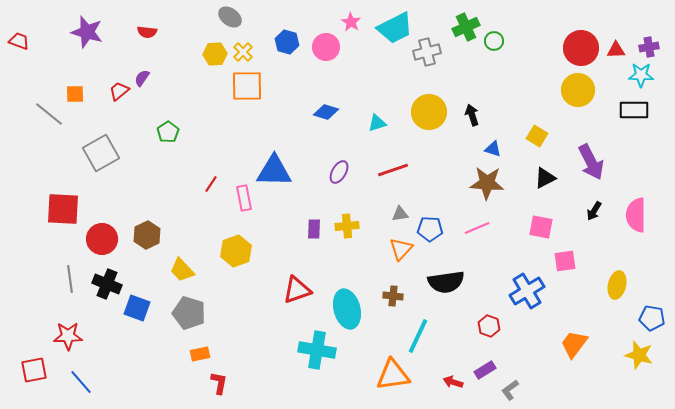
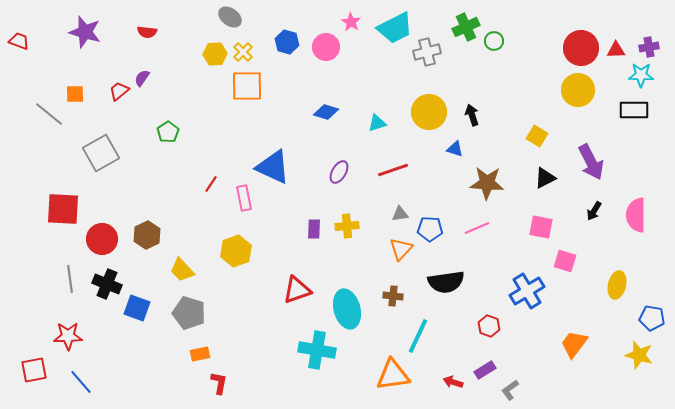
purple star at (87, 32): moved 2 px left
blue triangle at (493, 149): moved 38 px left
blue triangle at (274, 171): moved 1 px left, 4 px up; rotated 24 degrees clockwise
pink square at (565, 261): rotated 25 degrees clockwise
